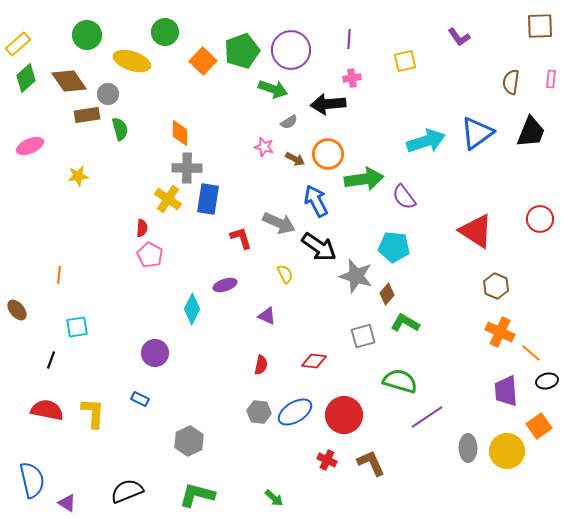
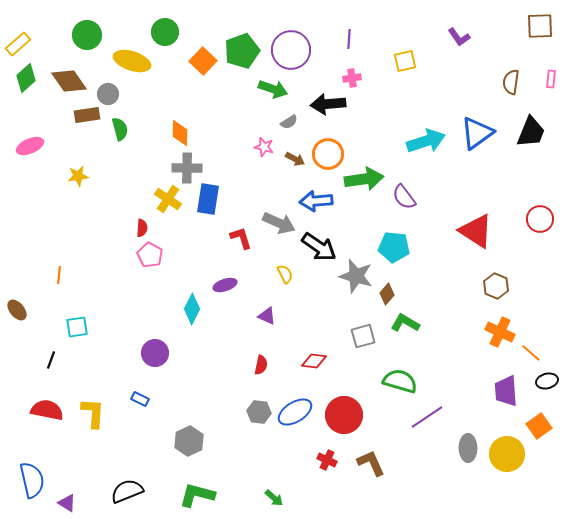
blue arrow at (316, 201): rotated 68 degrees counterclockwise
yellow circle at (507, 451): moved 3 px down
